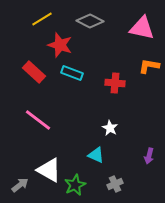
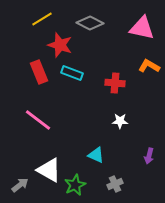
gray diamond: moved 2 px down
orange L-shape: rotated 20 degrees clockwise
red rectangle: moved 5 px right; rotated 25 degrees clockwise
white star: moved 10 px right, 7 px up; rotated 28 degrees counterclockwise
